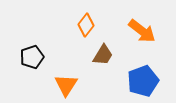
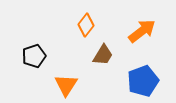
orange arrow: rotated 76 degrees counterclockwise
black pentagon: moved 2 px right, 1 px up
